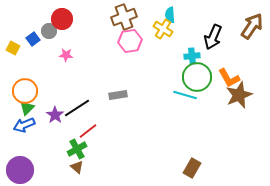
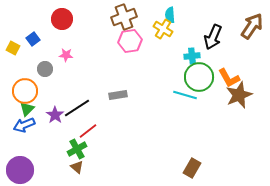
gray circle: moved 4 px left, 38 px down
green circle: moved 2 px right
green triangle: moved 1 px down
